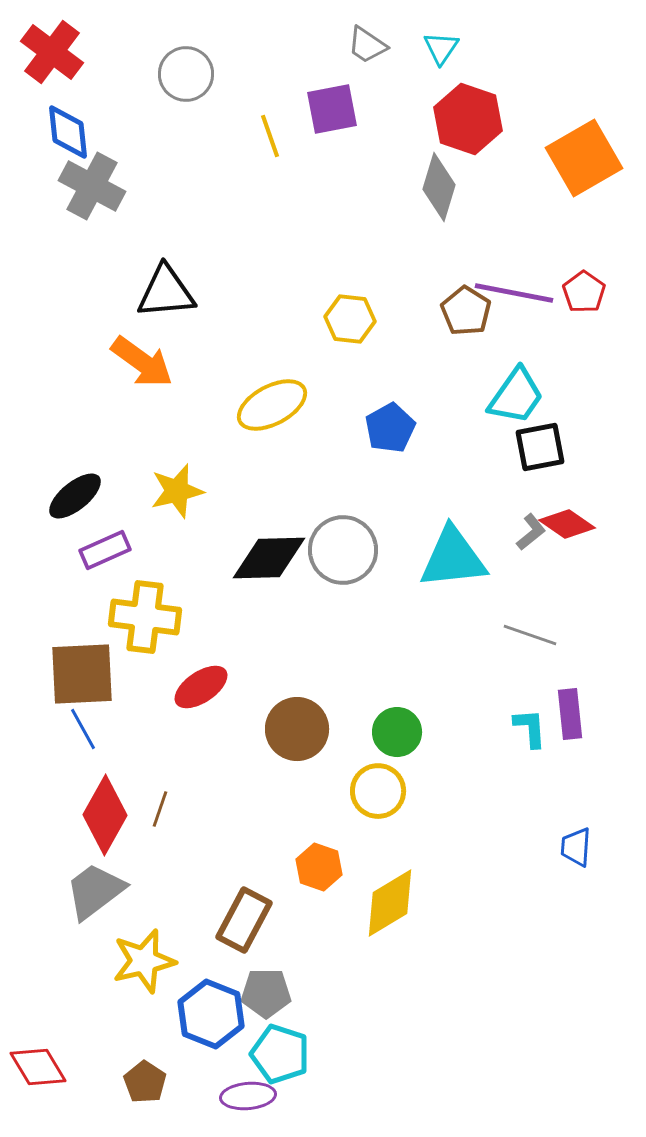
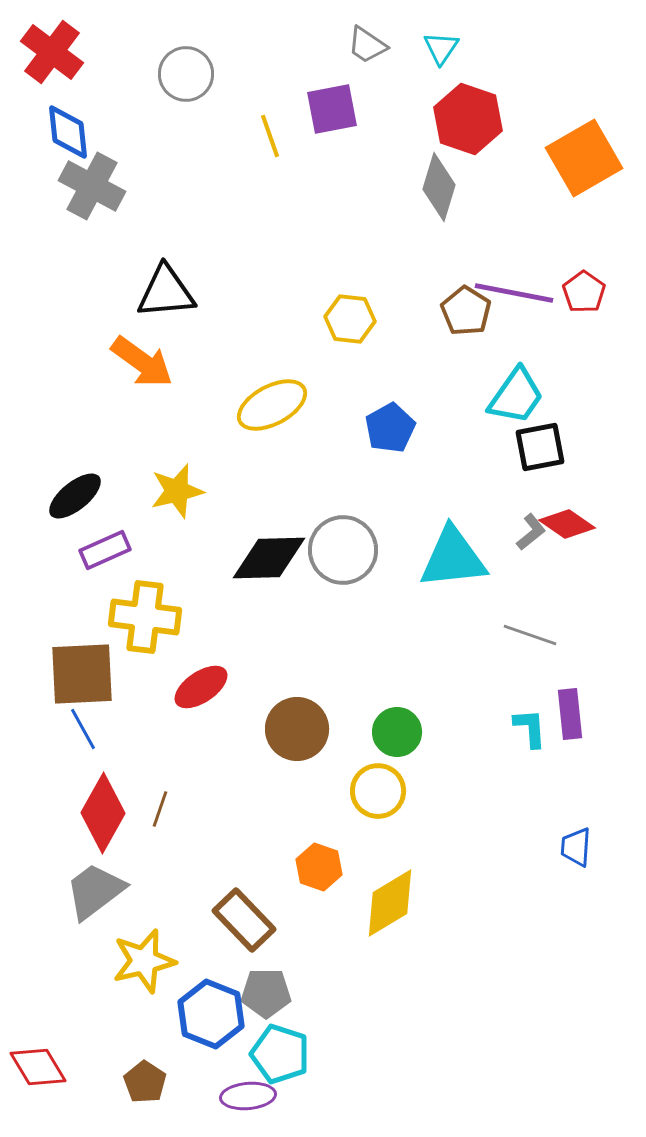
red diamond at (105, 815): moved 2 px left, 2 px up
brown rectangle at (244, 920): rotated 72 degrees counterclockwise
